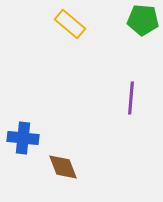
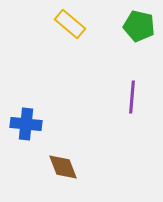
green pentagon: moved 4 px left, 6 px down; rotated 8 degrees clockwise
purple line: moved 1 px right, 1 px up
blue cross: moved 3 px right, 14 px up
